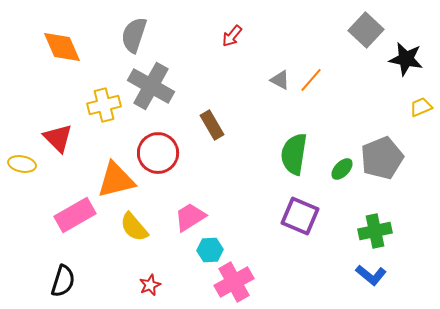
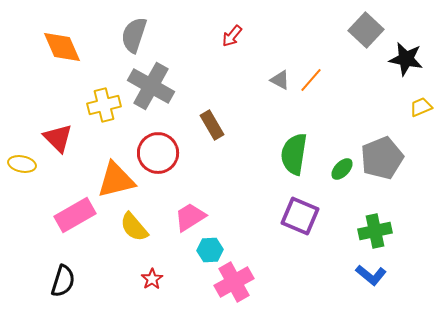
red star: moved 2 px right, 6 px up; rotated 10 degrees counterclockwise
